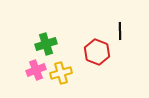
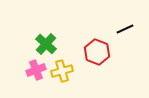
black line: moved 5 px right, 2 px up; rotated 66 degrees clockwise
green cross: rotated 30 degrees counterclockwise
yellow cross: moved 1 px right, 2 px up
